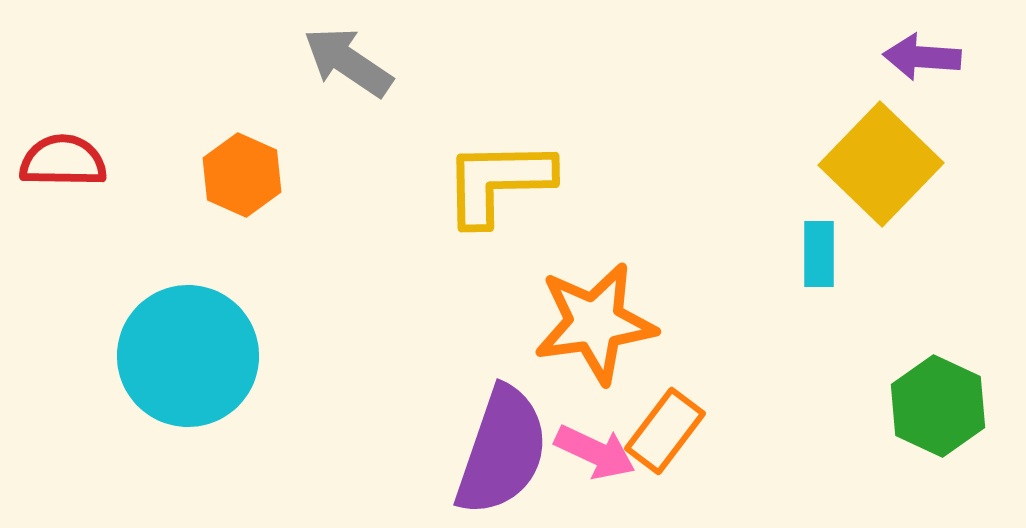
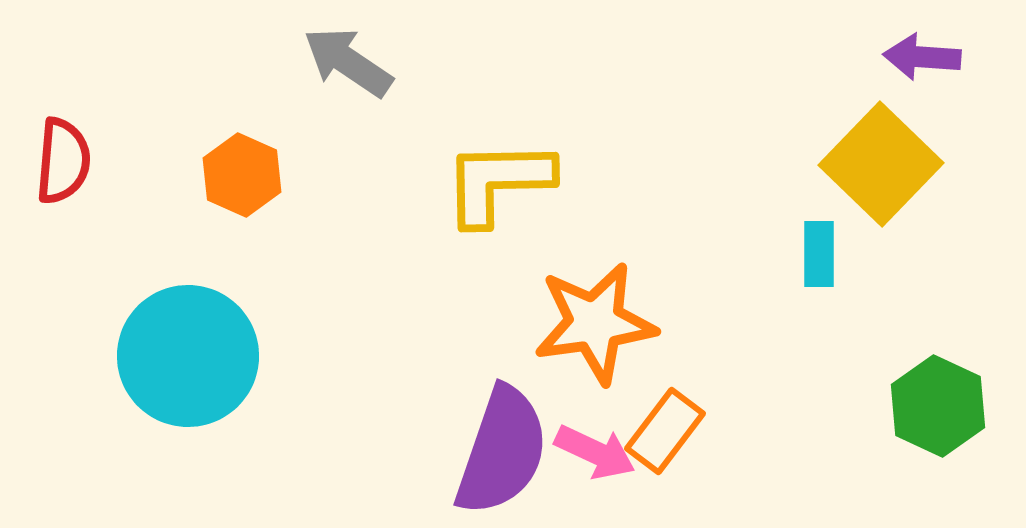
red semicircle: rotated 94 degrees clockwise
